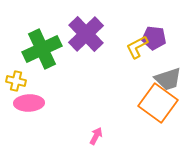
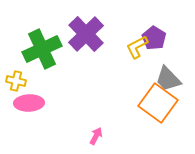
purple pentagon: rotated 25 degrees clockwise
gray trapezoid: rotated 64 degrees clockwise
